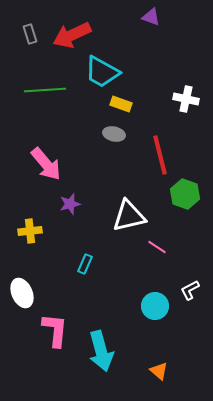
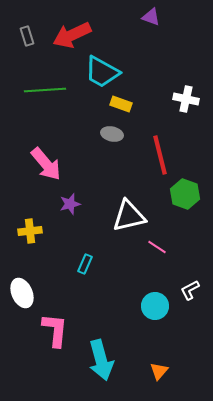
gray rectangle: moved 3 px left, 2 px down
gray ellipse: moved 2 px left
cyan arrow: moved 9 px down
orange triangle: rotated 30 degrees clockwise
